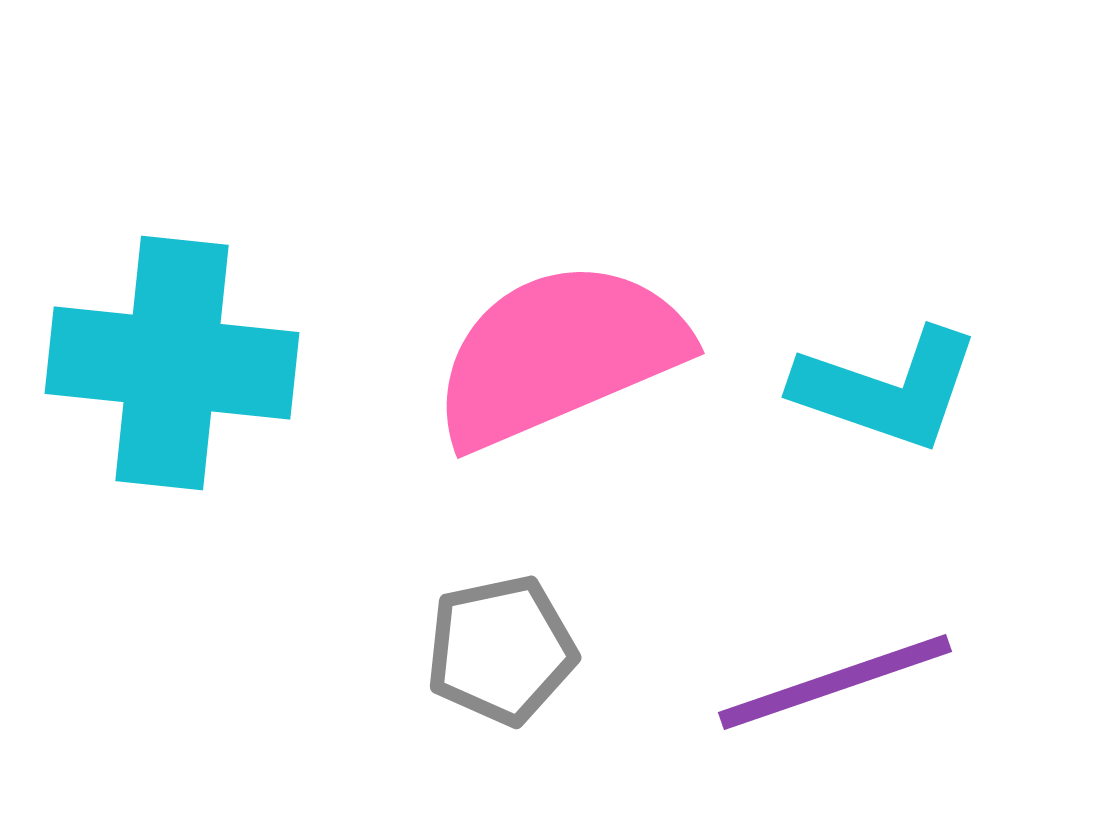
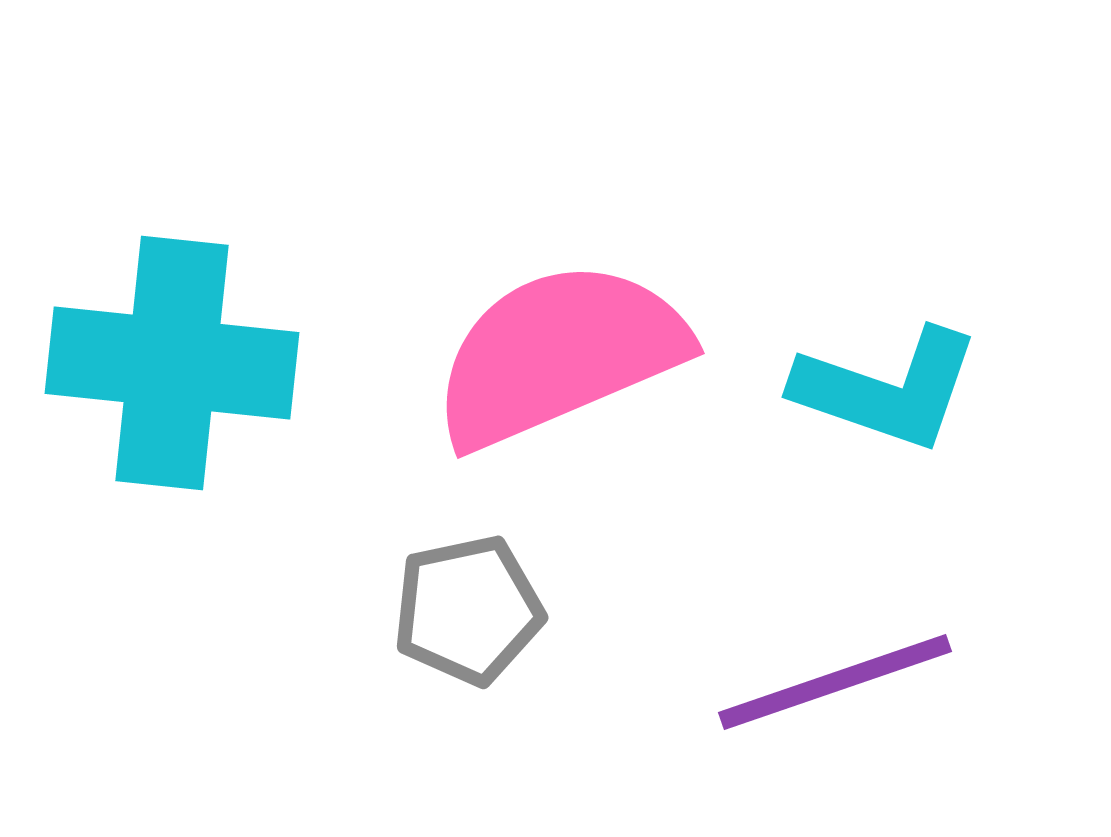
gray pentagon: moved 33 px left, 40 px up
